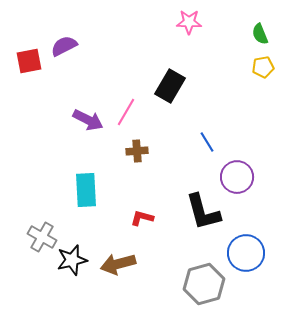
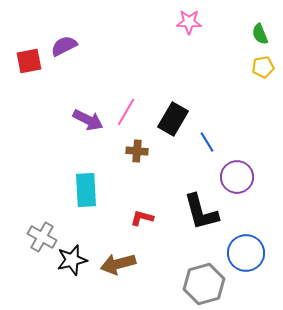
black rectangle: moved 3 px right, 33 px down
brown cross: rotated 10 degrees clockwise
black L-shape: moved 2 px left
